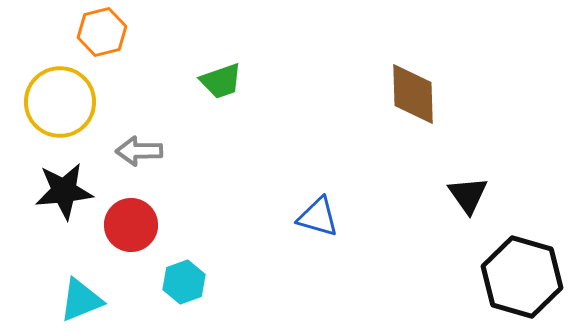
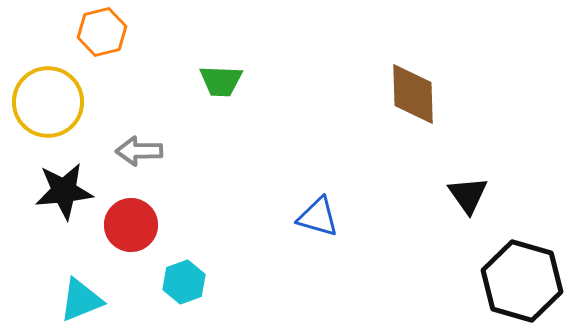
green trapezoid: rotated 21 degrees clockwise
yellow circle: moved 12 px left
black hexagon: moved 4 px down
